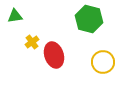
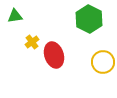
green hexagon: rotated 12 degrees clockwise
